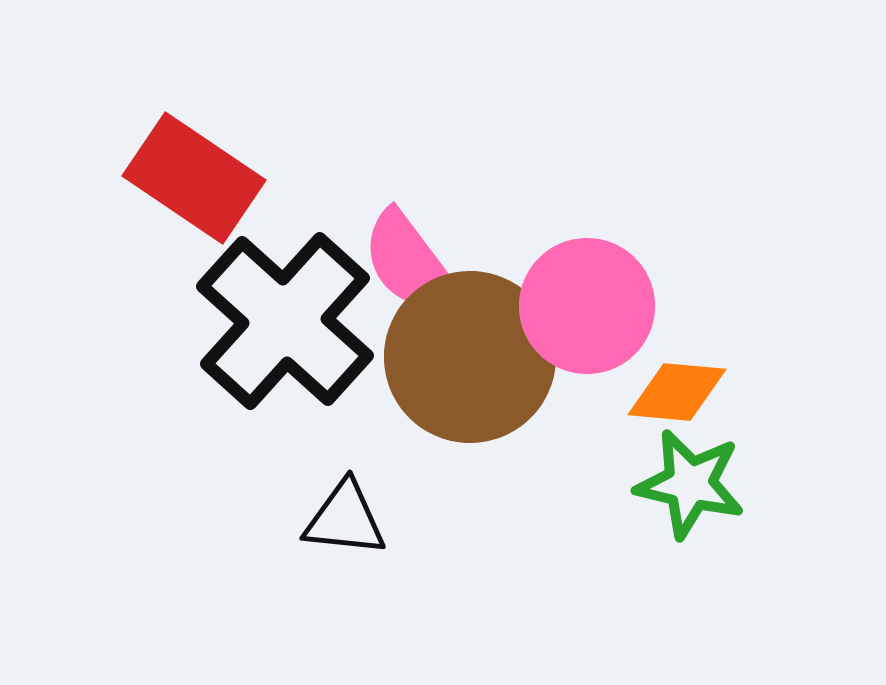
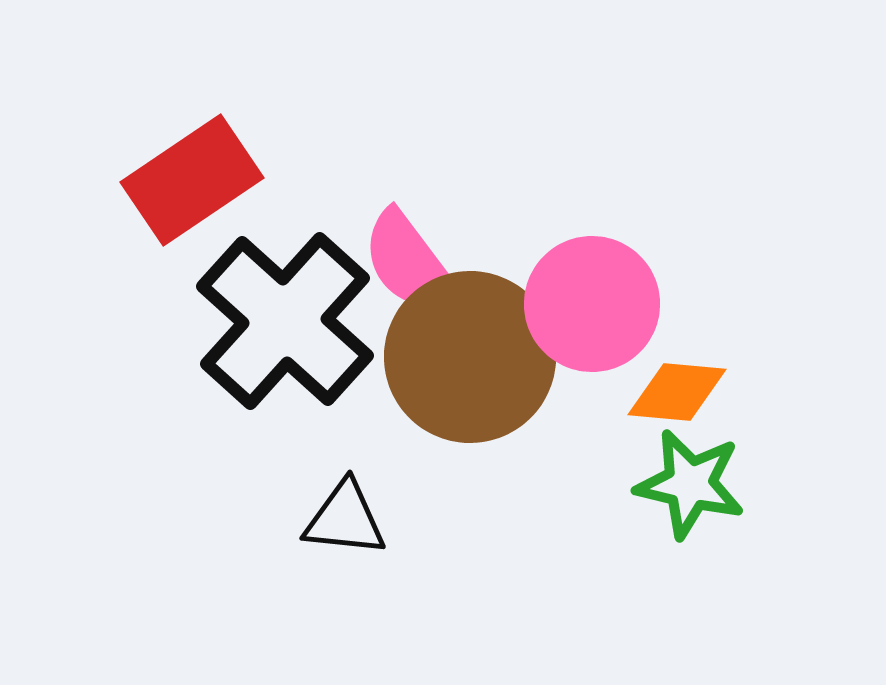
red rectangle: moved 2 px left, 2 px down; rotated 68 degrees counterclockwise
pink circle: moved 5 px right, 2 px up
